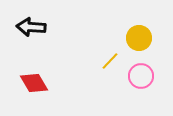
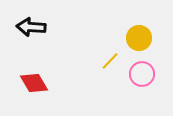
pink circle: moved 1 px right, 2 px up
